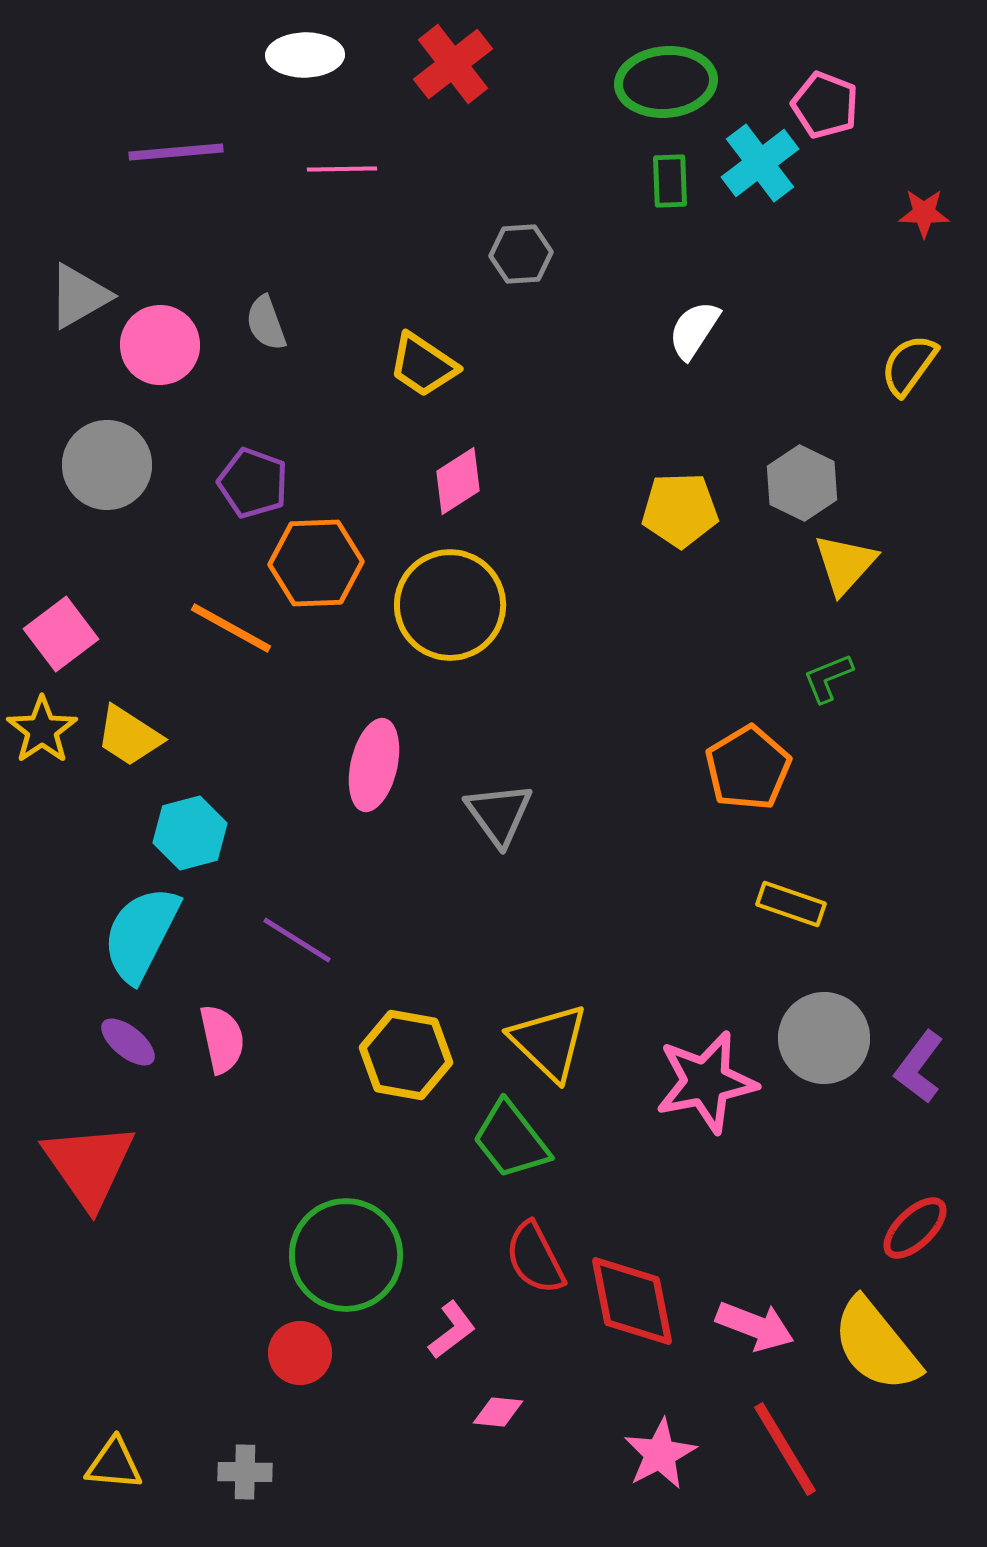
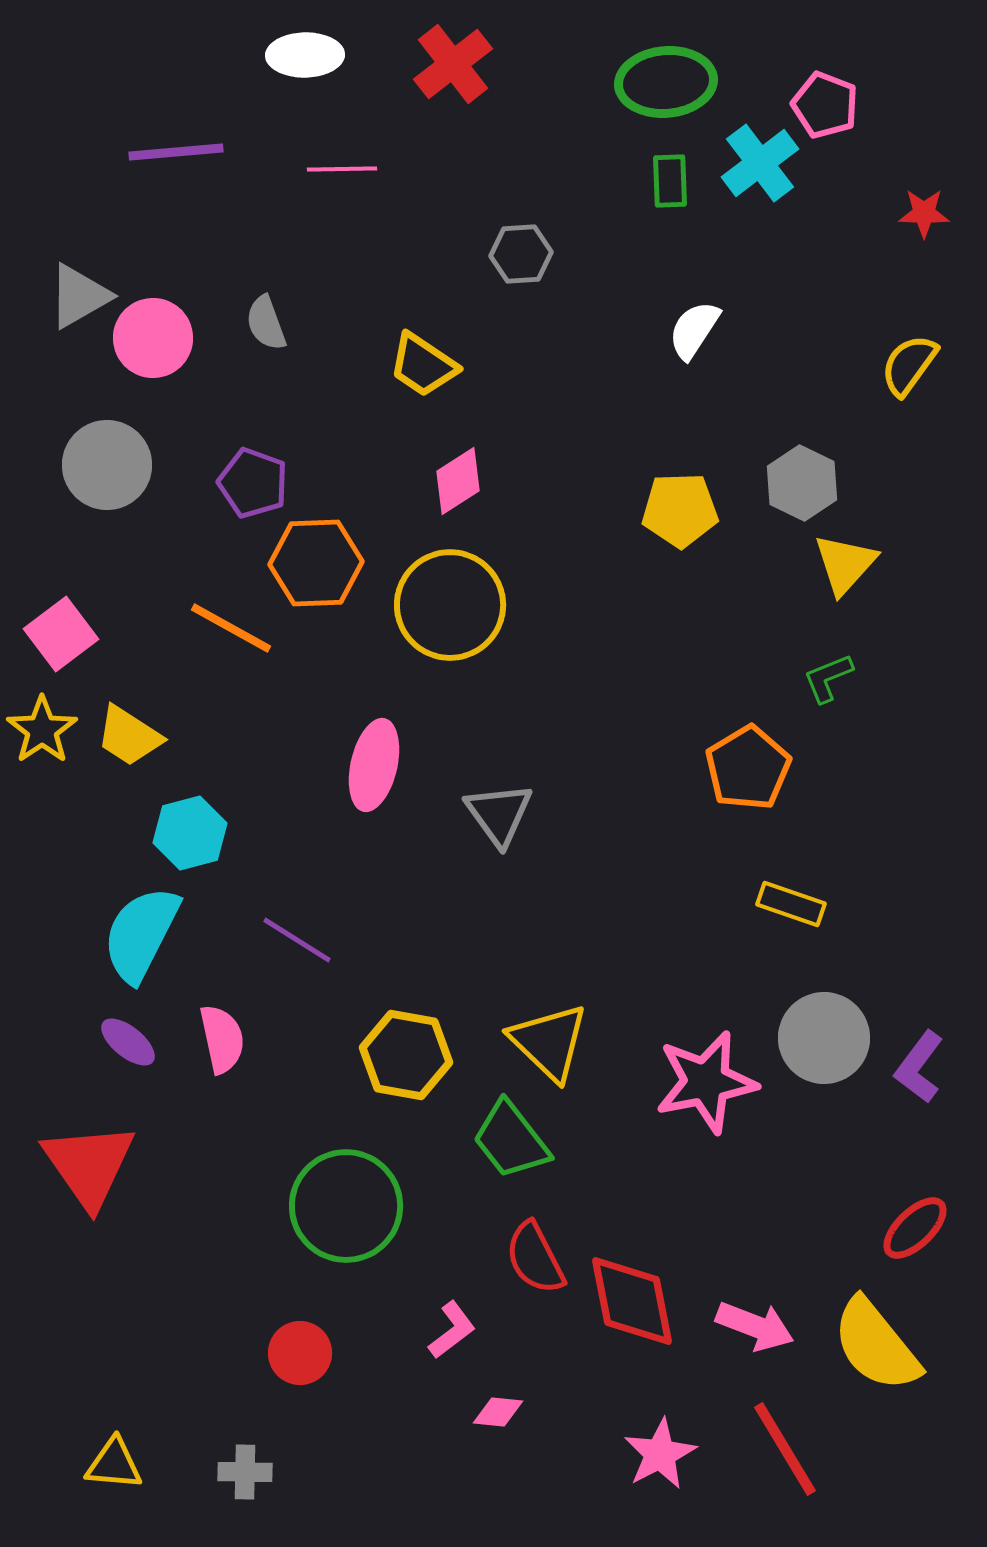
pink circle at (160, 345): moved 7 px left, 7 px up
green circle at (346, 1255): moved 49 px up
